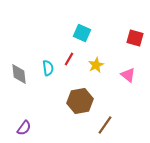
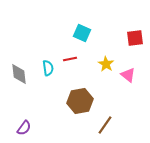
red square: rotated 24 degrees counterclockwise
red line: moved 1 px right; rotated 48 degrees clockwise
yellow star: moved 10 px right, 1 px up; rotated 14 degrees counterclockwise
